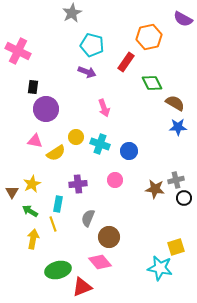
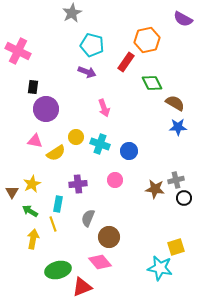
orange hexagon: moved 2 px left, 3 px down
